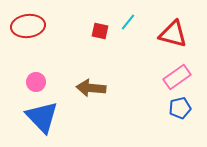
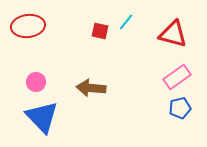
cyan line: moved 2 px left
